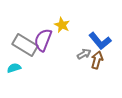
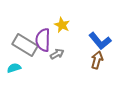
purple semicircle: rotated 20 degrees counterclockwise
gray arrow: moved 27 px left
